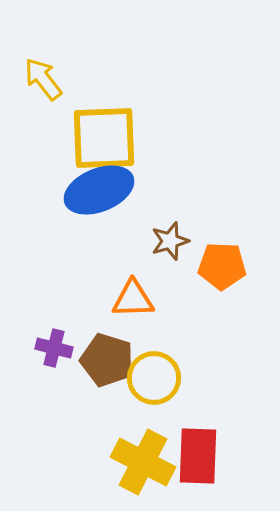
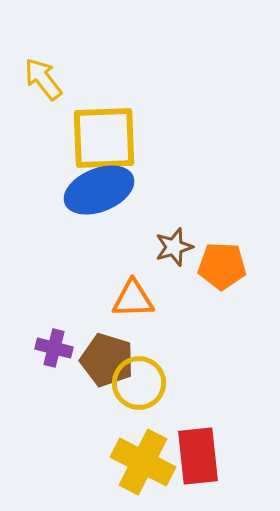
brown star: moved 4 px right, 6 px down
yellow circle: moved 15 px left, 5 px down
red rectangle: rotated 8 degrees counterclockwise
